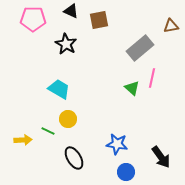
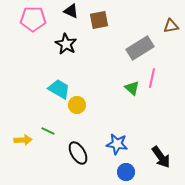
gray rectangle: rotated 8 degrees clockwise
yellow circle: moved 9 px right, 14 px up
black ellipse: moved 4 px right, 5 px up
